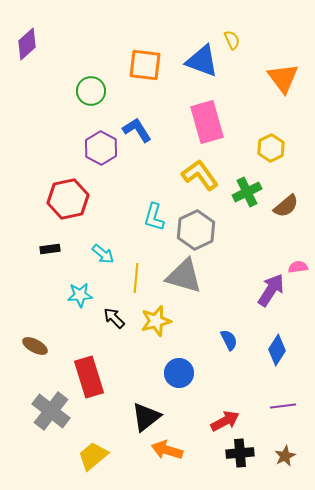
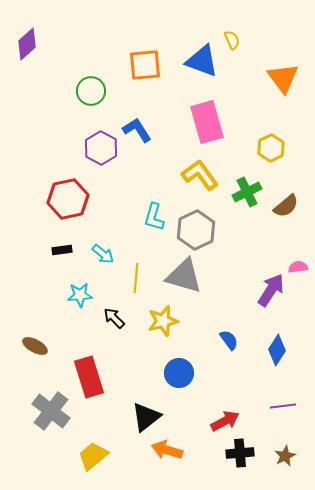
orange square: rotated 12 degrees counterclockwise
black rectangle: moved 12 px right, 1 px down
yellow star: moved 7 px right
blue semicircle: rotated 10 degrees counterclockwise
